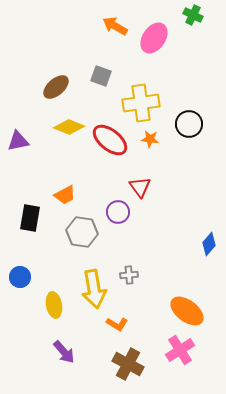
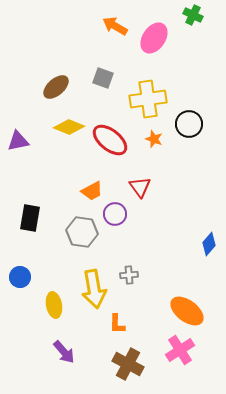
gray square: moved 2 px right, 2 px down
yellow cross: moved 7 px right, 4 px up
orange star: moved 4 px right; rotated 12 degrees clockwise
orange trapezoid: moved 27 px right, 4 px up
purple circle: moved 3 px left, 2 px down
orange L-shape: rotated 60 degrees clockwise
